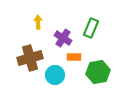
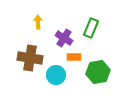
purple cross: moved 1 px right
brown cross: rotated 25 degrees clockwise
cyan circle: moved 1 px right
